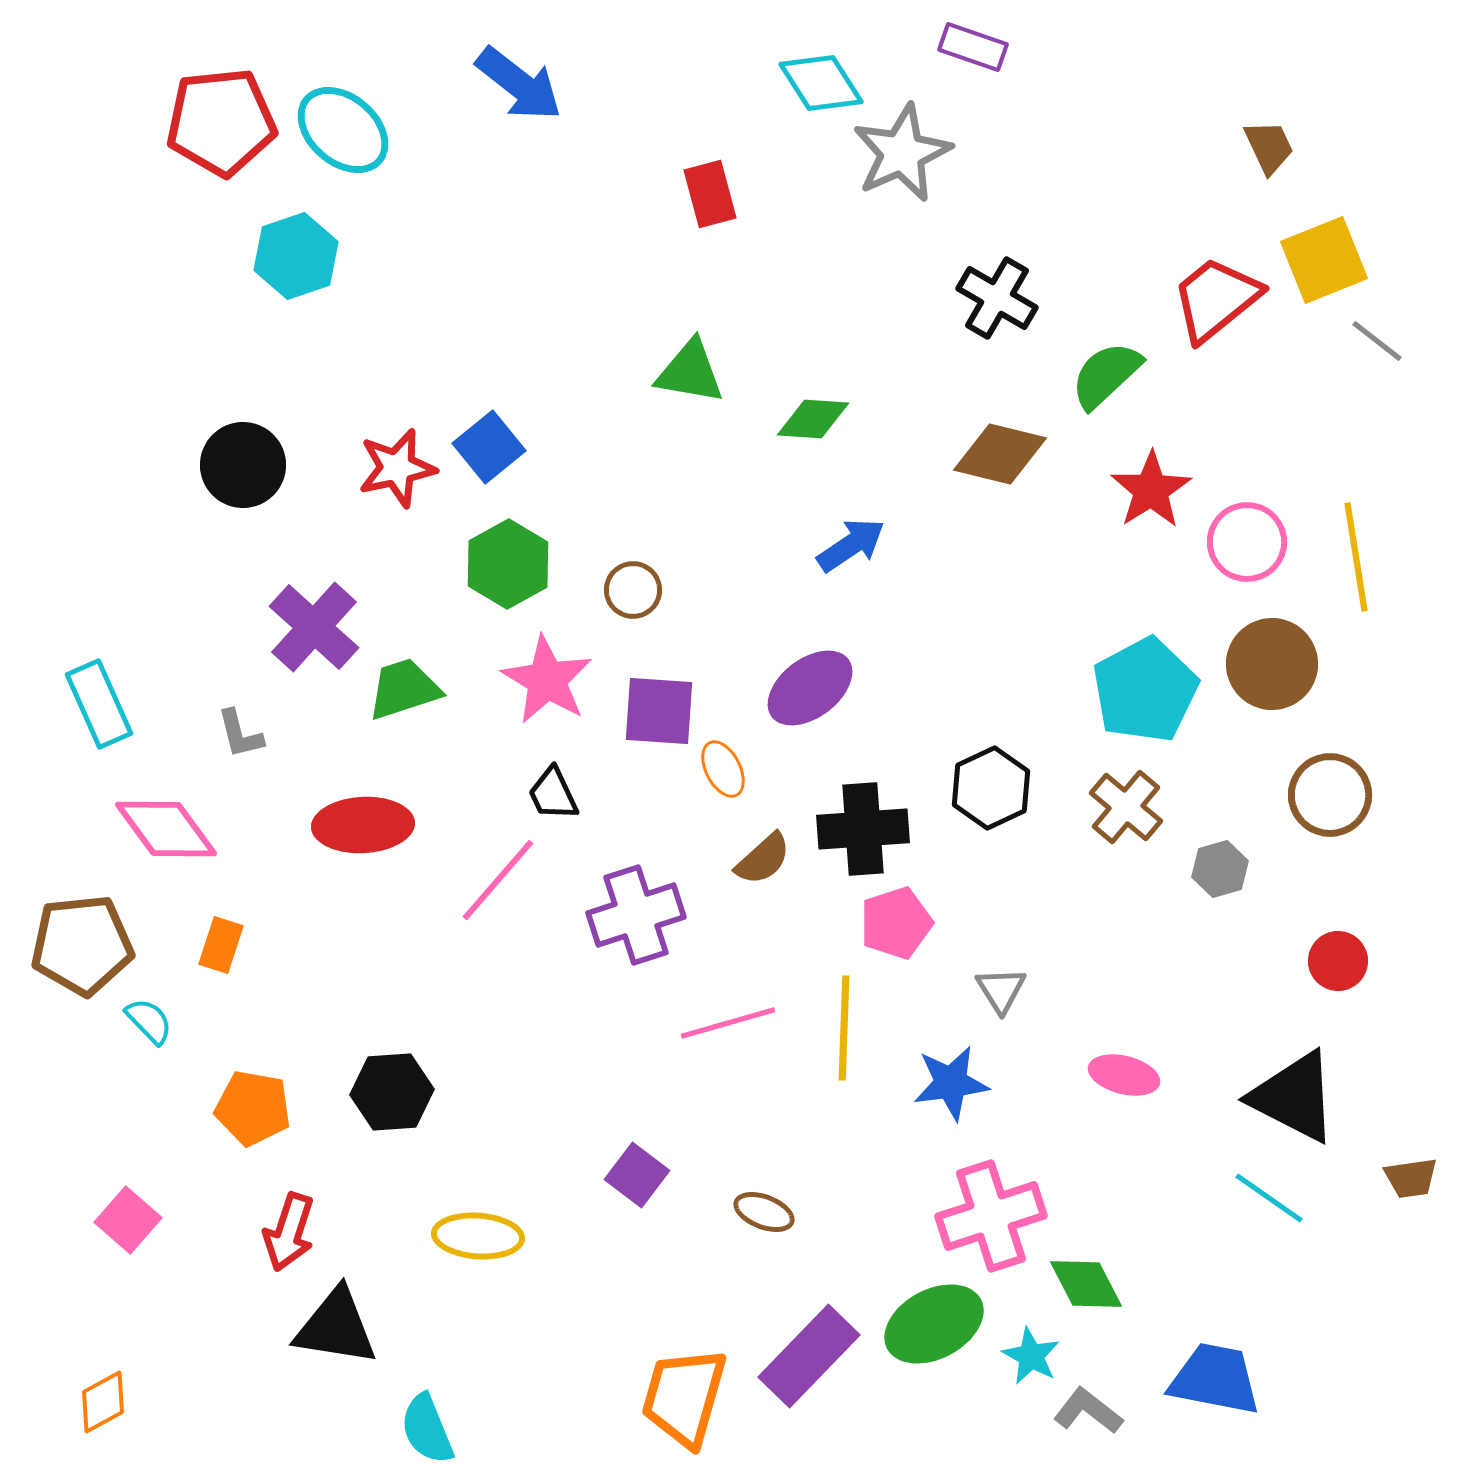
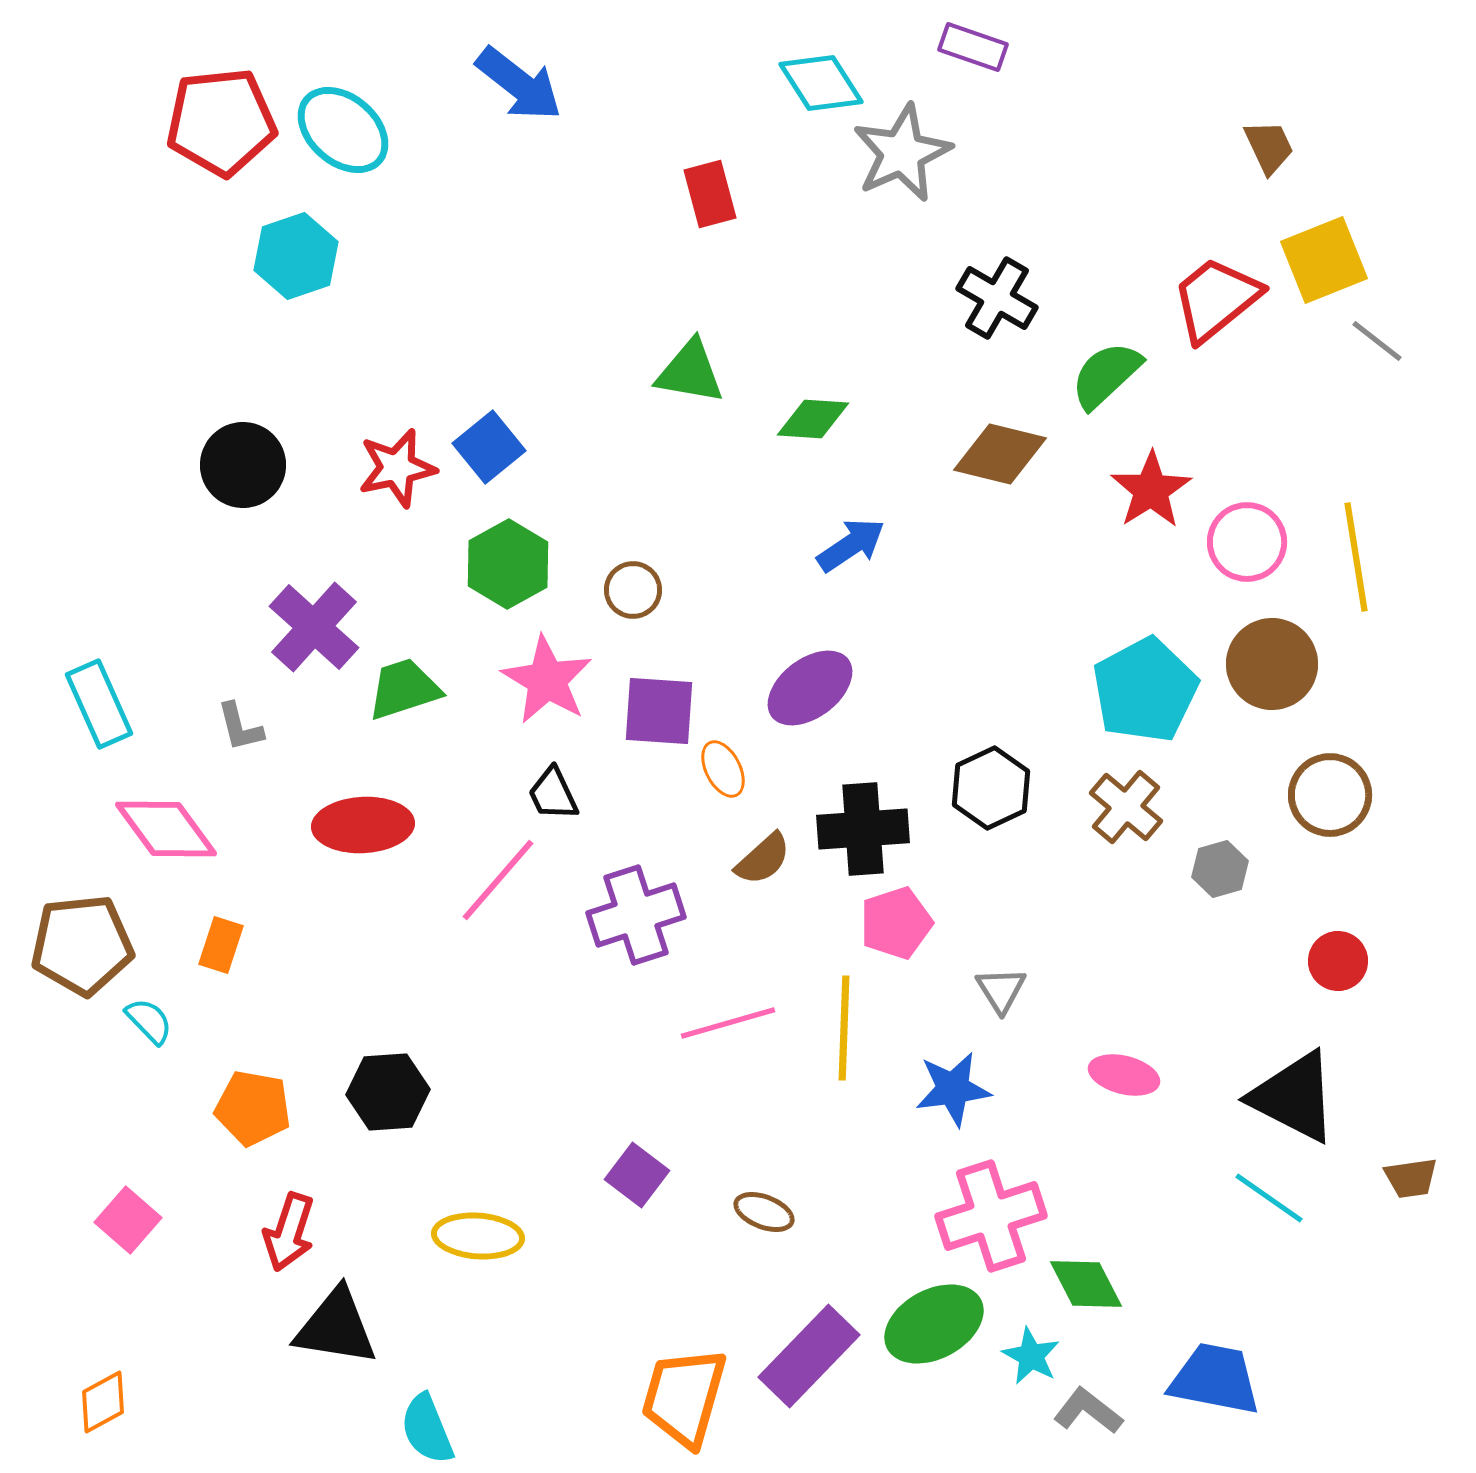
gray L-shape at (240, 734): moved 7 px up
blue star at (951, 1083): moved 2 px right, 6 px down
black hexagon at (392, 1092): moved 4 px left
